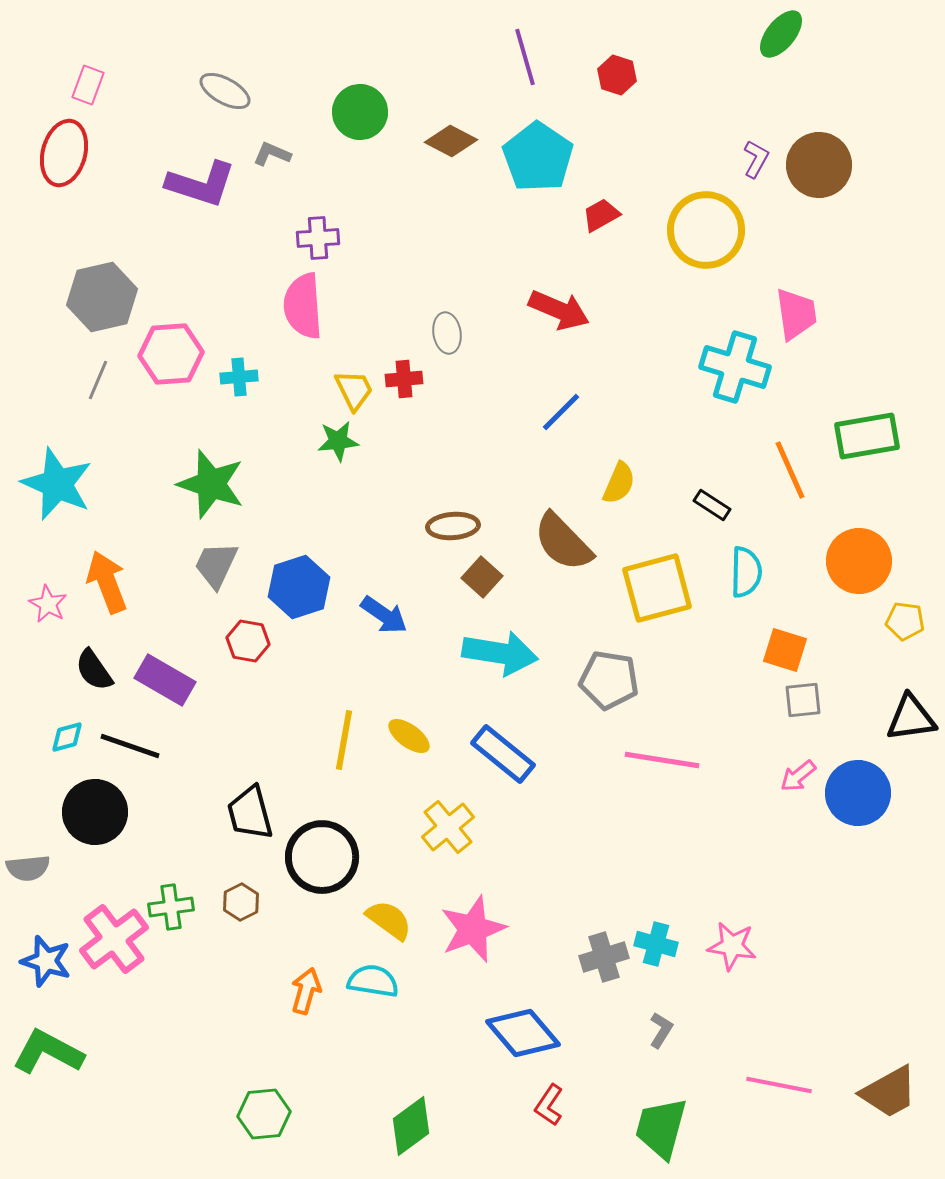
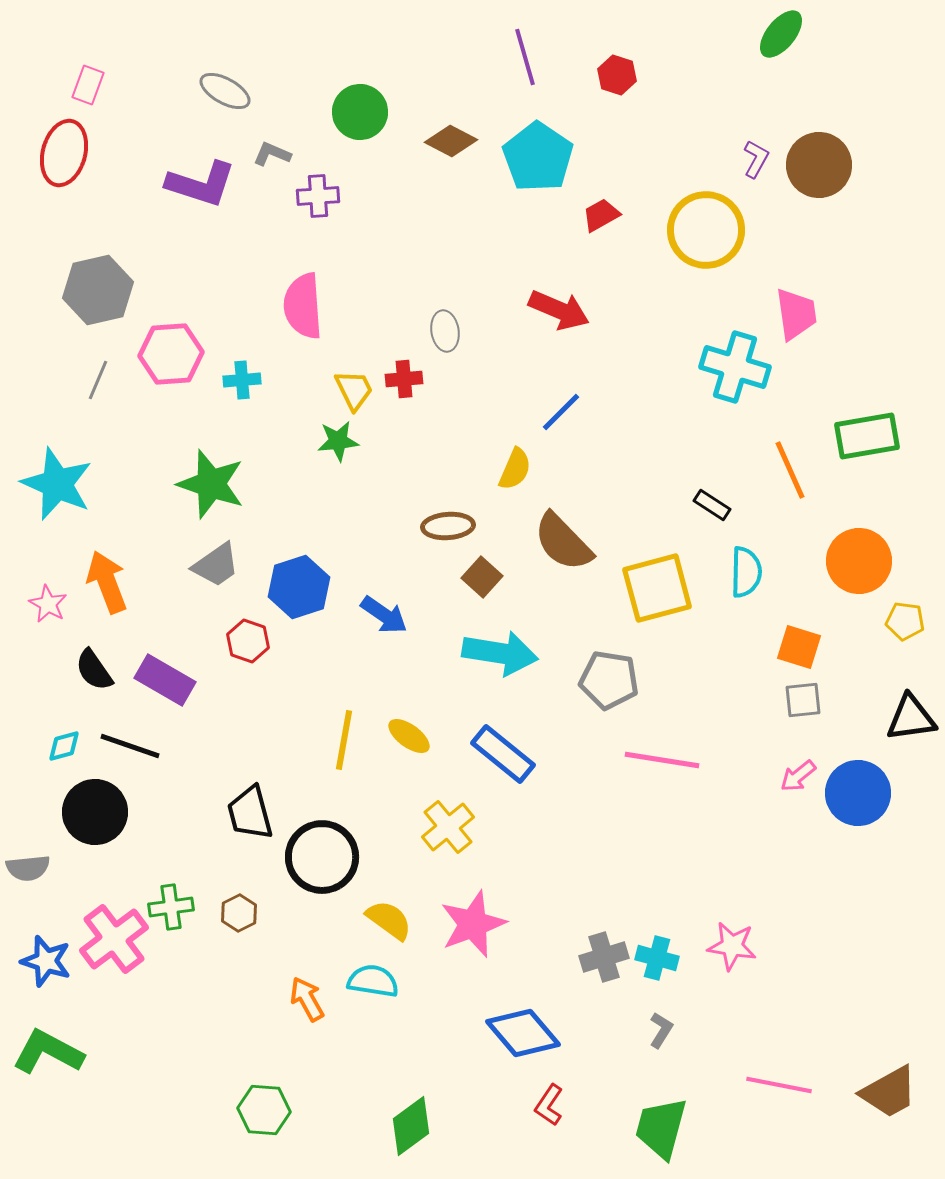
purple cross at (318, 238): moved 42 px up
gray hexagon at (102, 297): moved 4 px left, 7 px up
gray ellipse at (447, 333): moved 2 px left, 2 px up
cyan cross at (239, 377): moved 3 px right, 3 px down
yellow semicircle at (619, 483): moved 104 px left, 14 px up
brown ellipse at (453, 526): moved 5 px left
gray trapezoid at (216, 565): rotated 150 degrees counterclockwise
red hexagon at (248, 641): rotated 9 degrees clockwise
orange square at (785, 650): moved 14 px right, 3 px up
cyan diamond at (67, 737): moved 3 px left, 9 px down
brown hexagon at (241, 902): moved 2 px left, 11 px down
pink star at (473, 929): moved 5 px up
cyan cross at (656, 944): moved 1 px right, 14 px down
orange arrow at (306, 991): moved 1 px right, 8 px down; rotated 45 degrees counterclockwise
green hexagon at (264, 1114): moved 4 px up; rotated 9 degrees clockwise
